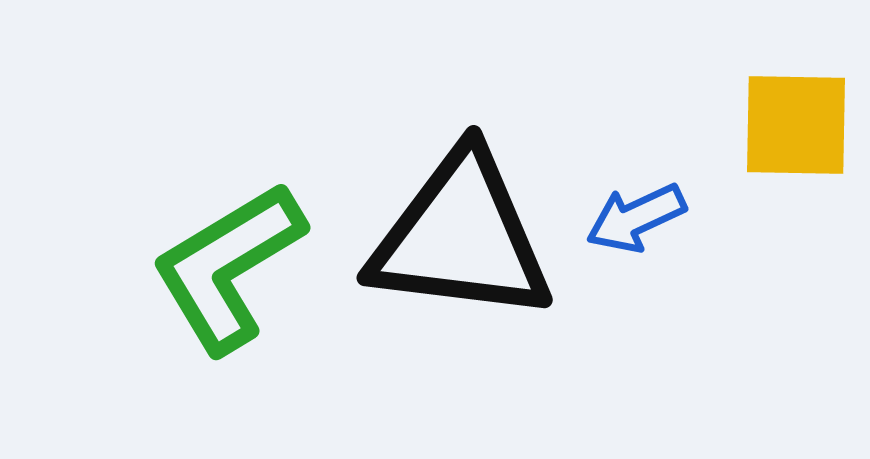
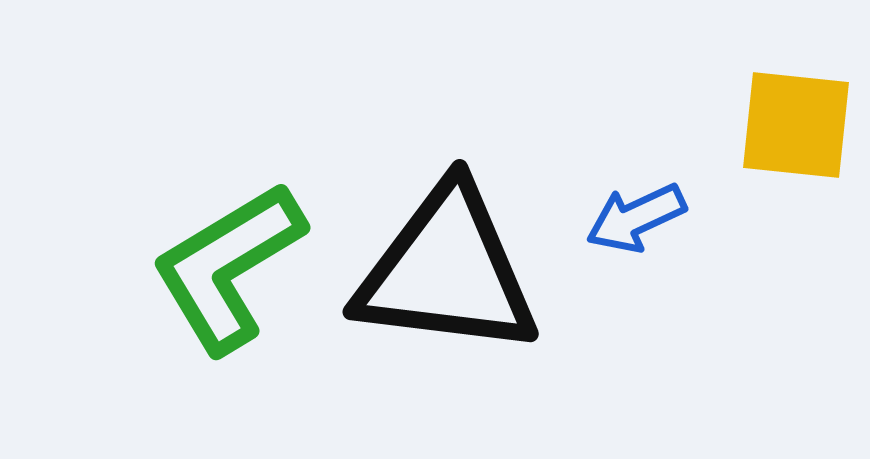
yellow square: rotated 5 degrees clockwise
black triangle: moved 14 px left, 34 px down
